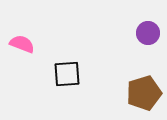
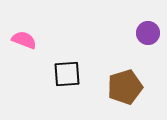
pink semicircle: moved 2 px right, 4 px up
brown pentagon: moved 19 px left, 6 px up
